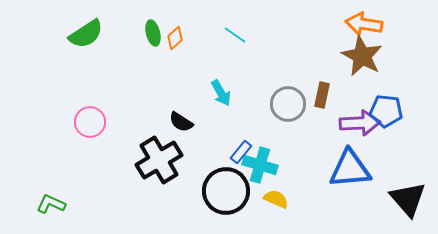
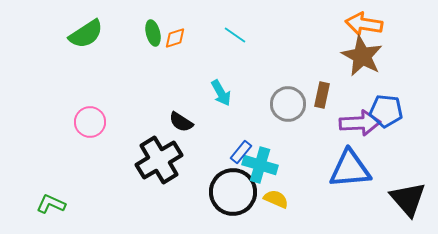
orange diamond: rotated 25 degrees clockwise
black circle: moved 7 px right, 1 px down
